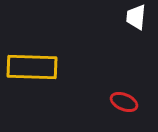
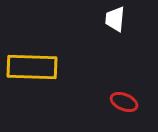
white trapezoid: moved 21 px left, 2 px down
